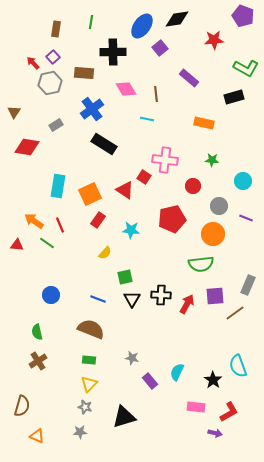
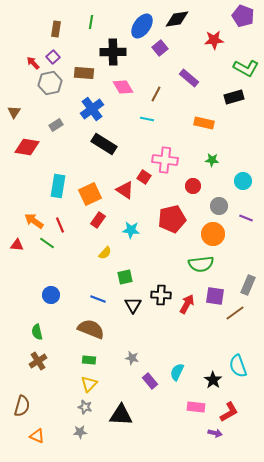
pink diamond at (126, 89): moved 3 px left, 2 px up
brown line at (156, 94): rotated 35 degrees clockwise
purple square at (215, 296): rotated 12 degrees clockwise
black triangle at (132, 299): moved 1 px right, 6 px down
black triangle at (124, 417): moved 3 px left, 2 px up; rotated 20 degrees clockwise
